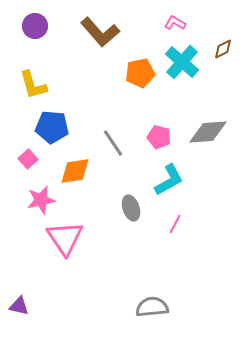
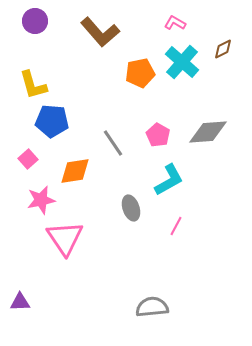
purple circle: moved 5 px up
blue pentagon: moved 6 px up
pink pentagon: moved 1 px left, 2 px up; rotated 15 degrees clockwise
pink line: moved 1 px right, 2 px down
purple triangle: moved 1 px right, 4 px up; rotated 15 degrees counterclockwise
